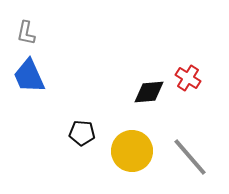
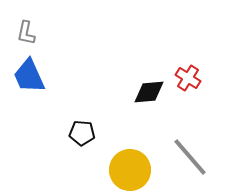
yellow circle: moved 2 px left, 19 px down
